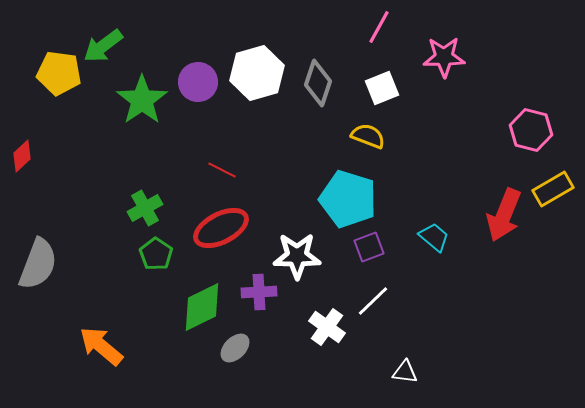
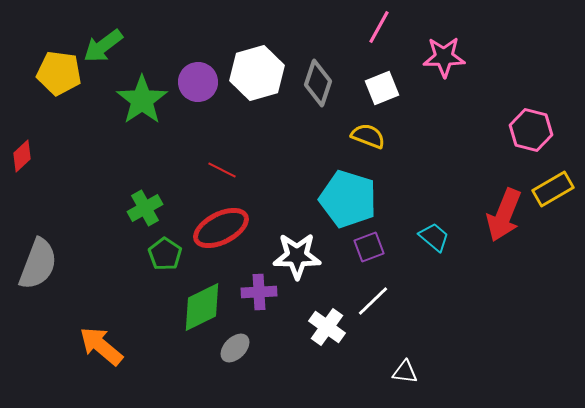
green pentagon: moved 9 px right
